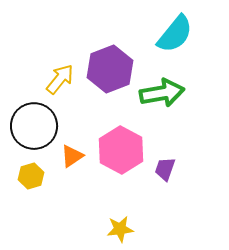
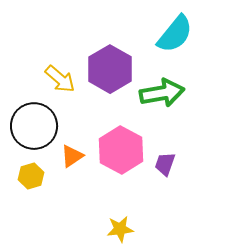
purple hexagon: rotated 9 degrees counterclockwise
yellow arrow: rotated 92 degrees clockwise
purple trapezoid: moved 5 px up
